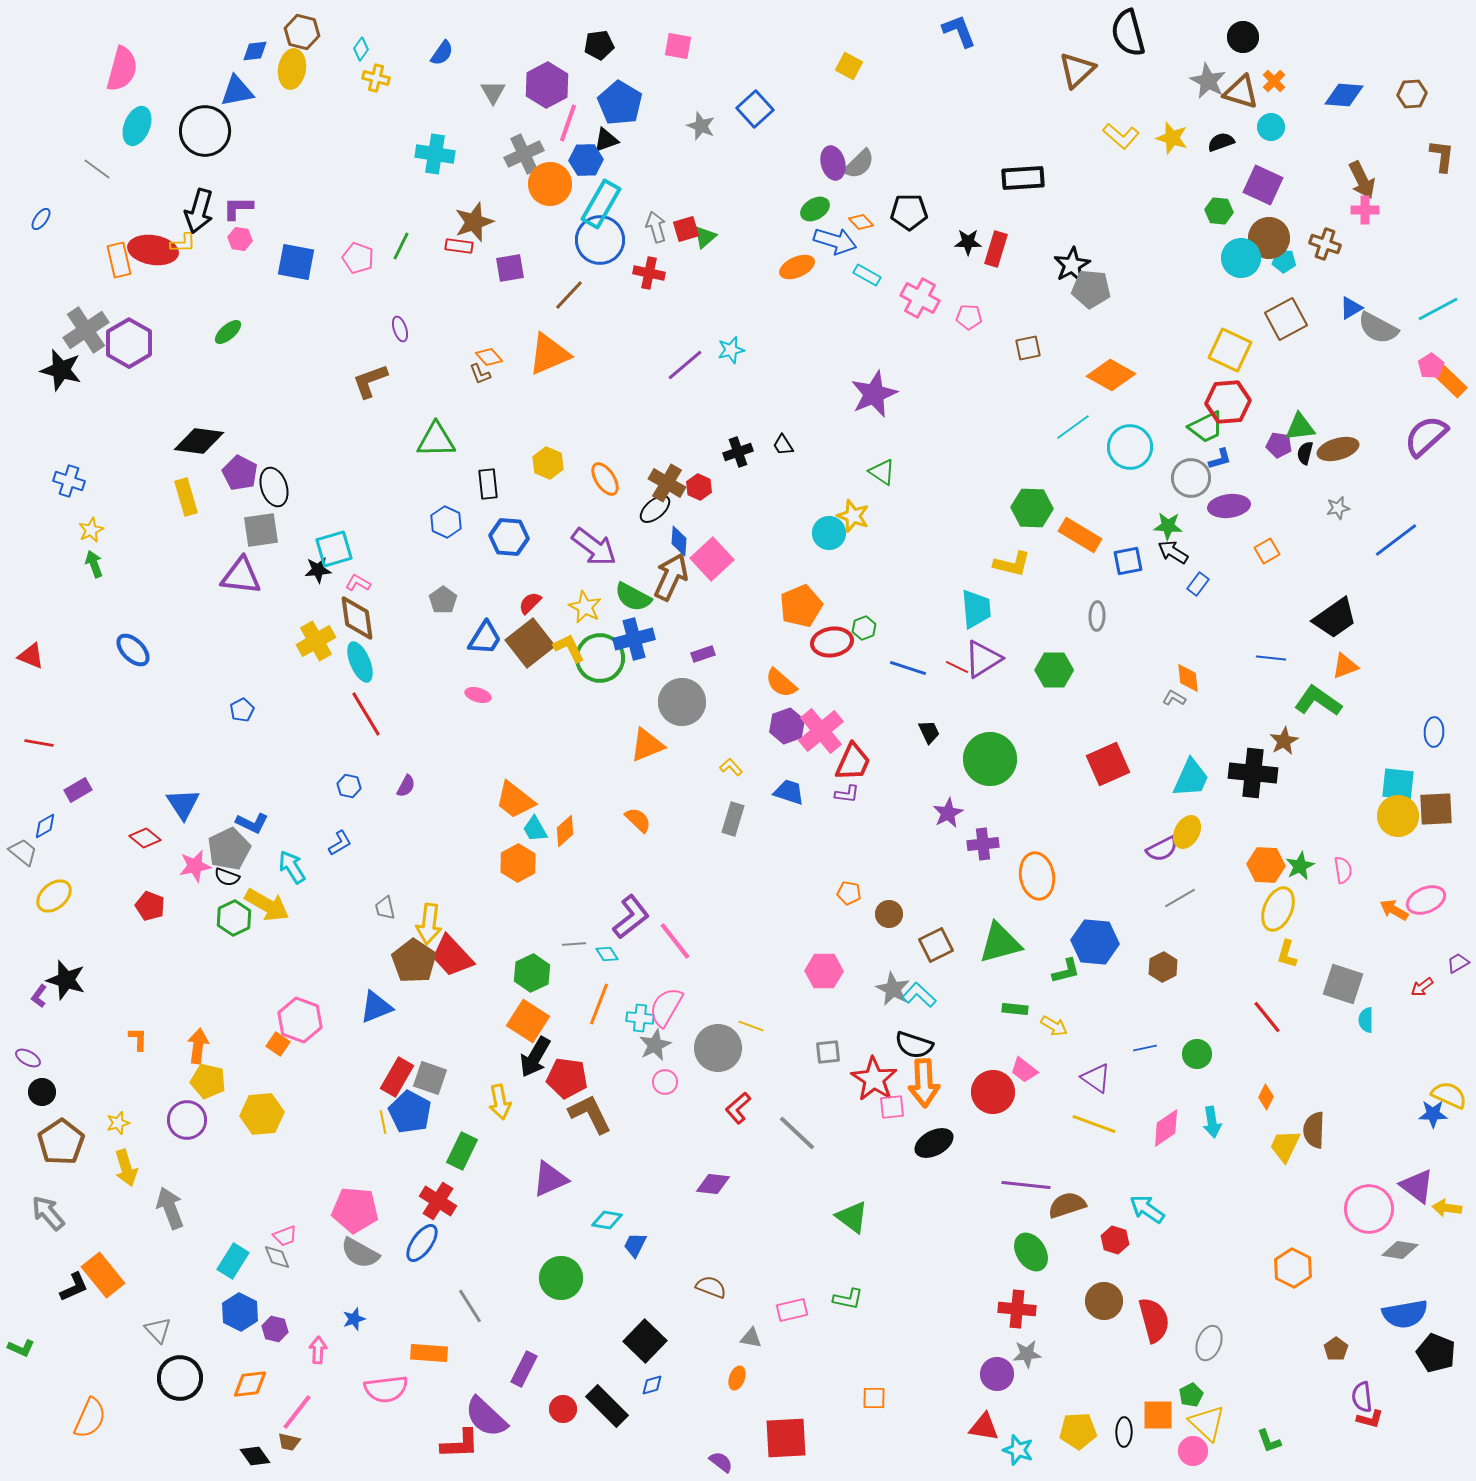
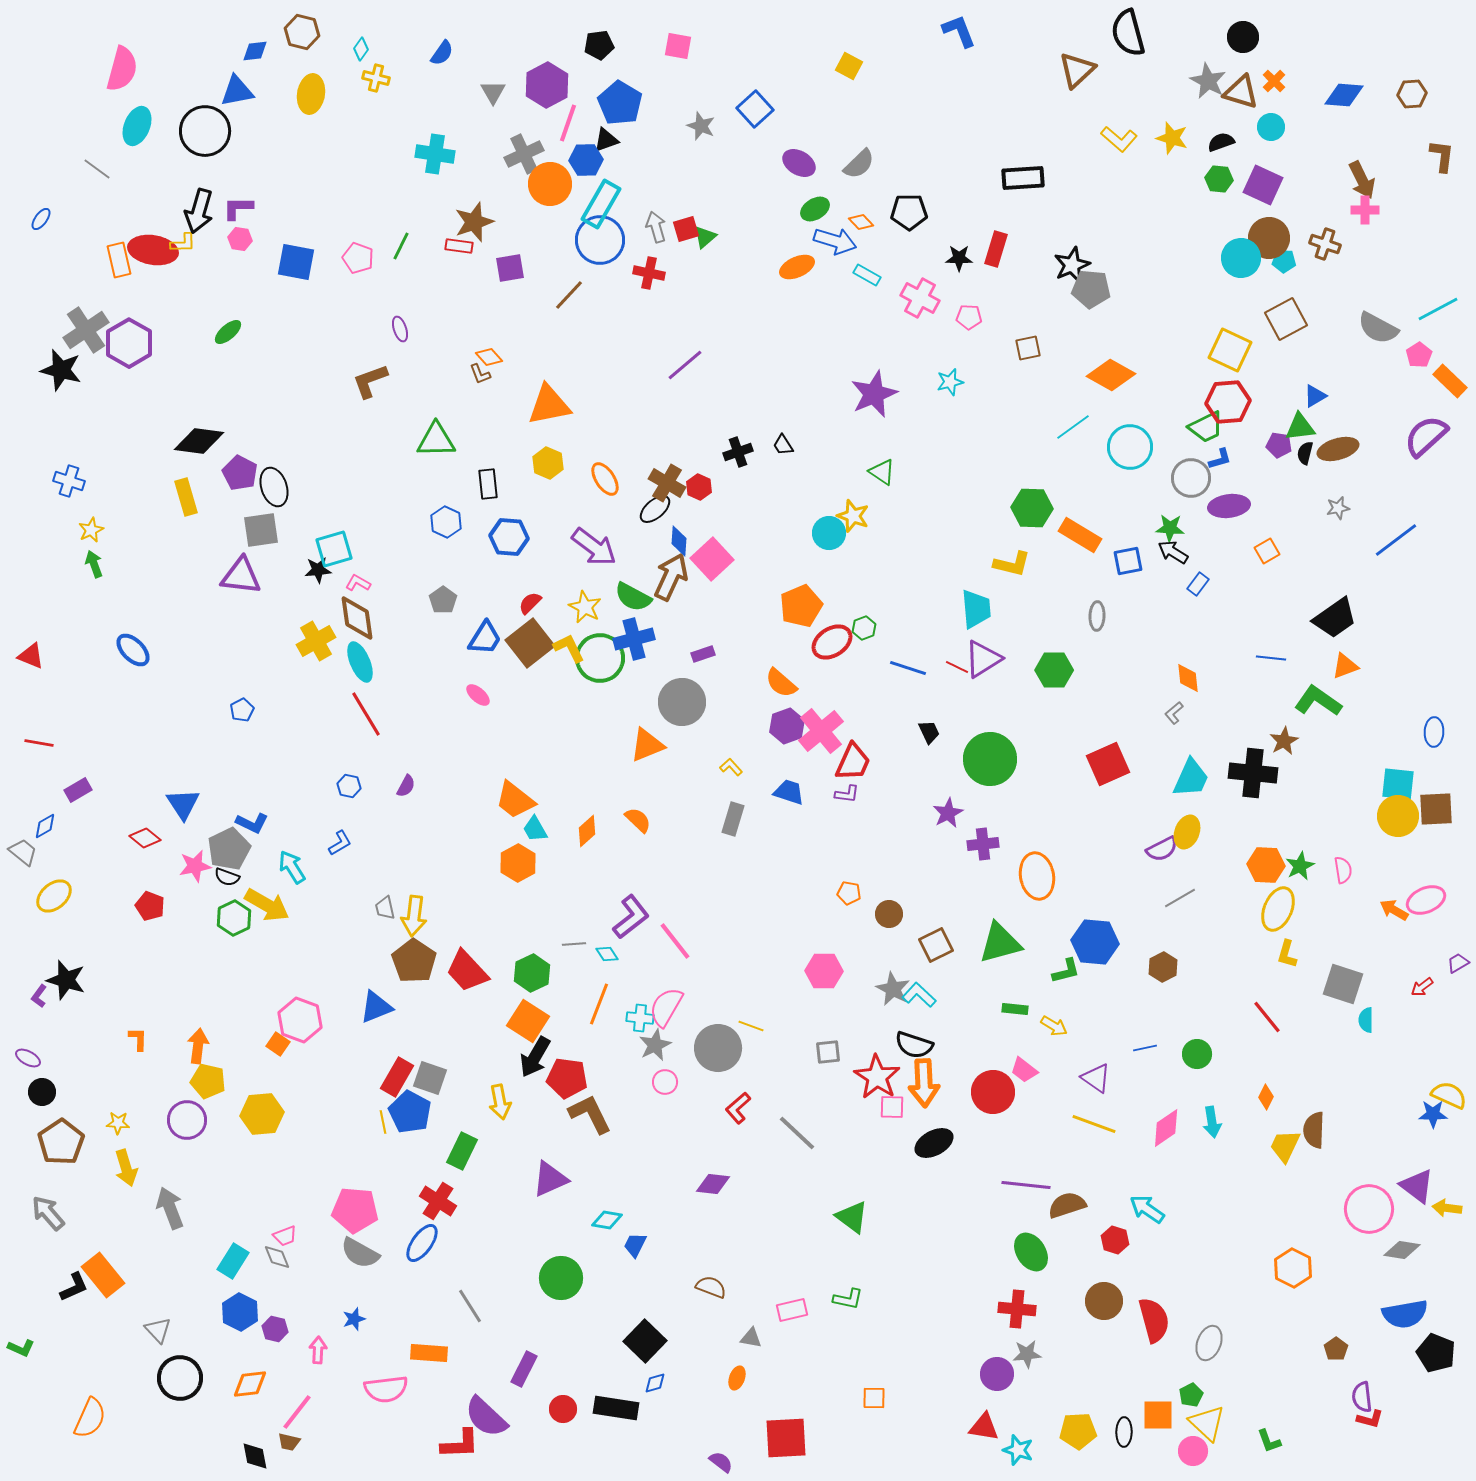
yellow ellipse at (292, 69): moved 19 px right, 25 px down
yellow L-shape at (1121, 136): moved 2 px left, 3 px down
purple ellipse at (833, 163): moved 34 px left; rotated 44 degrees counterclockwise
green hexagon at (1219, 211): moved 32 px up
black star at (968, 242): moved 9 px left, 16 px down
black star at (1072, 265): rotated 6 degrees clockwise
blue triangle at (1351, 308): moved 36 px left, 88 px down
cyan star at (731, 350): moved 219 px right, 32 px down
orange triangle at (549, 354): moved 51 px down; rotated 12 degrees clockwise
pink pentagon at (1431, 366): moved 12 px left, 11 px up
green star at (1168, 526): moved 2 px right, 2 px down
red ellipse at (832, 642): rotated 24 degrees counterclockwise
pink ellipse at (478, 695): rotated 25 degrees clockwise
gray L-shape at (1174, 698): moved 15 px down; rotated 70 degrees counterclockwise
orange diamond at (565, 831): moved 22 px right
yellow ellipse at (1187, 832): rotated 8 degrees counterclockwise
yellow arrow at (429, 924): moved 15 px left, 8 px up
red trapezoid at (452, 956): moved 15 px right, 15 px down
red star at (874, 1079): moved 3 px right, 2 px up
pink square at (892, 1107): rotated 8 degrees clockwise
yellow star at (118, 1123): rotated 20 degrees clockwise
gray diamond at (1400, 1250): moved 2 px right
blue diamond at (652, 1385): moved 3 px right, 2 px up
black rectangle at (607, 1406): moved 9 px right, 2 px down; rotated 36 degrees counterclockwise
black diamond at (255, 1456): rotated 24 degrees clockwise
